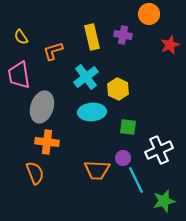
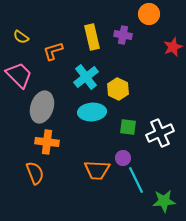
yellow semicircle: rotated 21 degrees counterclockwise
red star: moved 3 px right, 2 px down
pink trapezoid: rotated 144 degrees clockwise
white cross: moved 1 px right, 17 px up
green star: rotated 10 degrees clockwise
